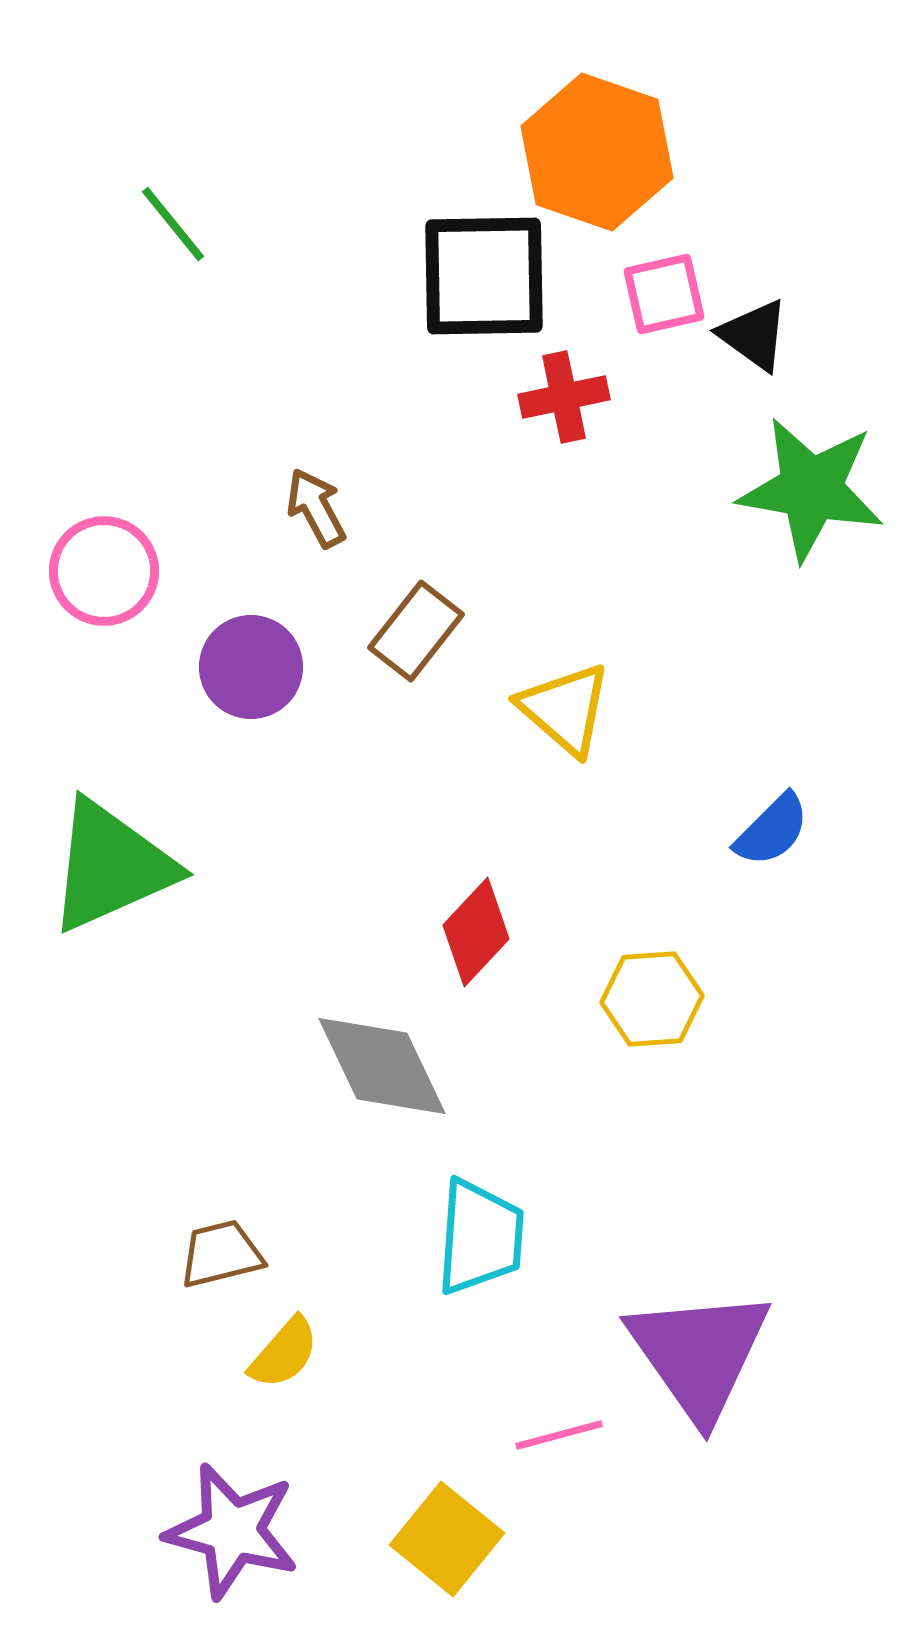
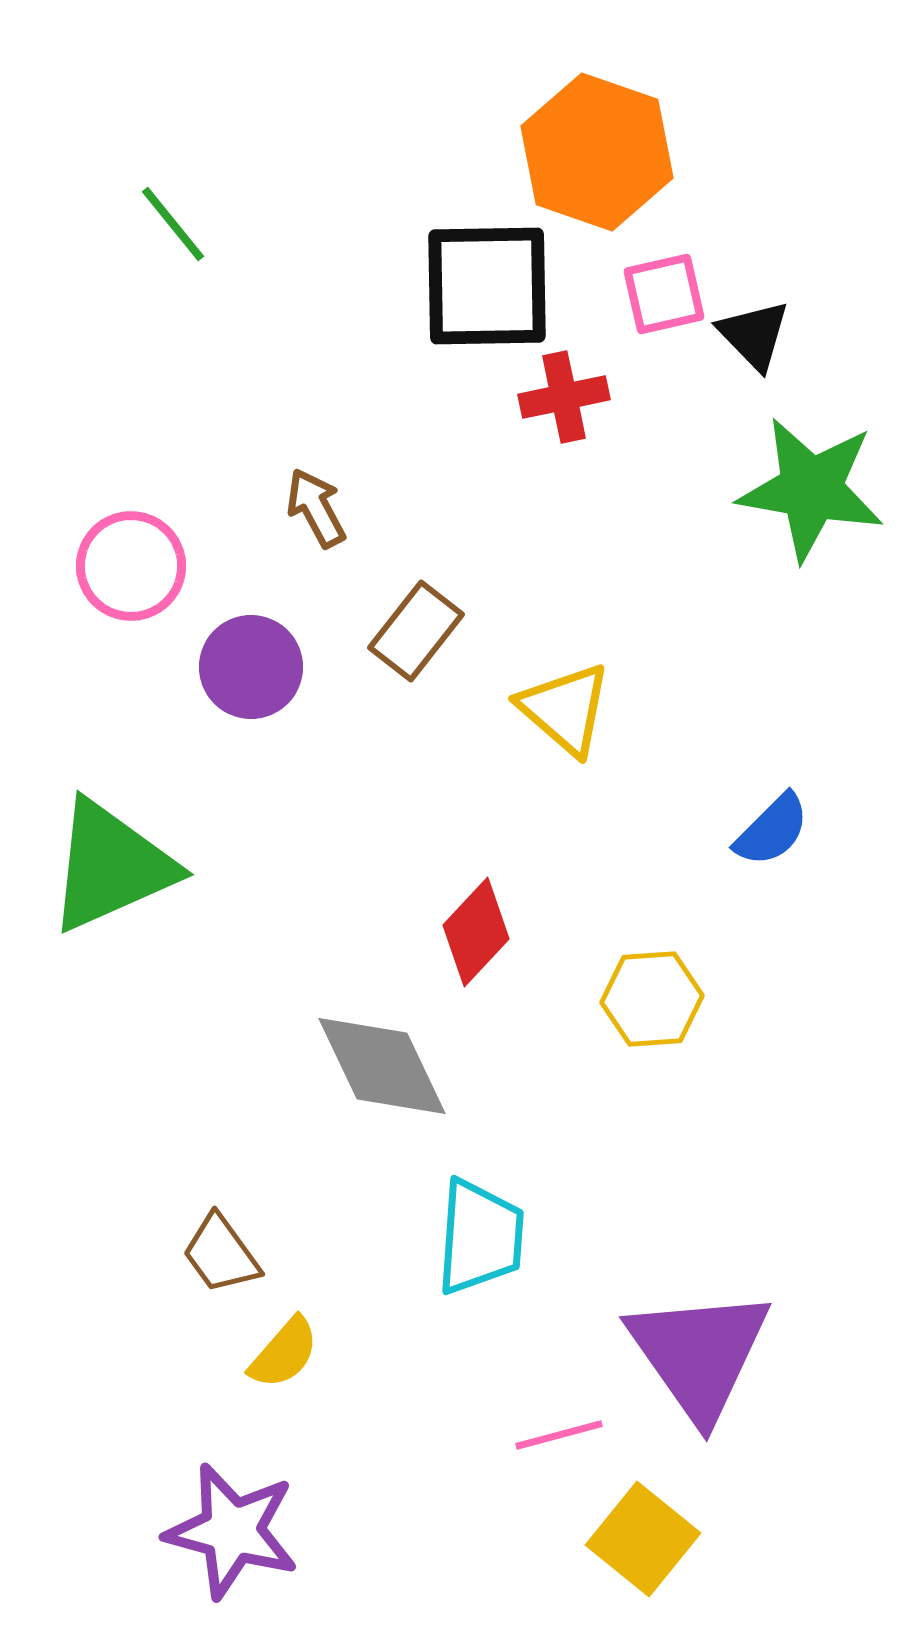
black square: moved 3 px right, 10 px down
black triangle: rotated 10 degrees clockwise
pink circle: moved 27 px right, 5 px up
brown trapezoid: rotated 112 degrees counterclockwise
yellow square: moved 196 px right
